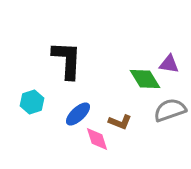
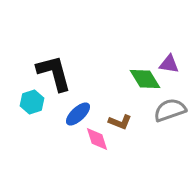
black L-shape: moved 13 px left, 13 px down; rotated 18 degrees counterclockwise
